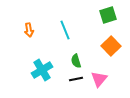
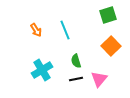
orange arrow: moved 7 px right; rotated 24 degrees counterclockwise
